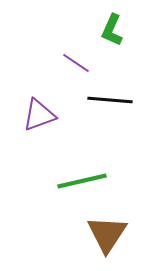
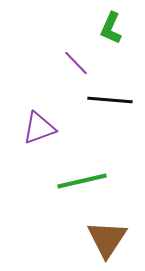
green L-shape: moved 1 px left, 2 px up
purple line: rotated 12 degrees clockwise
purple triangle: moved 13 px down
brown triangle: moved 5 px down
